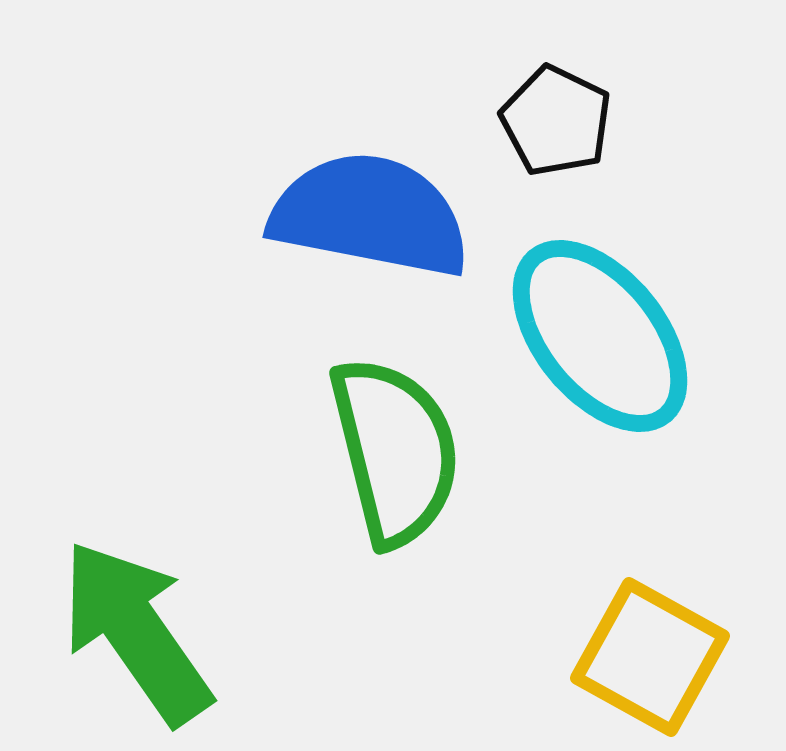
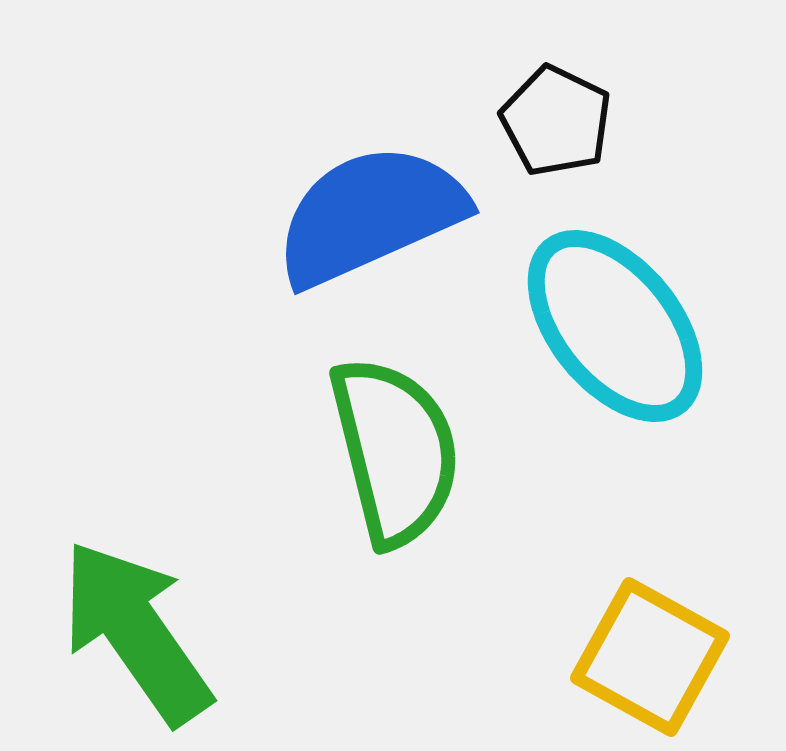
blue semicircle: rotated 35 degrees counterclockwise
cyan ellipse: moved 15 px right, 10 px up
